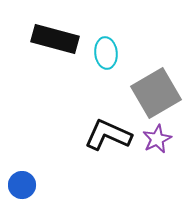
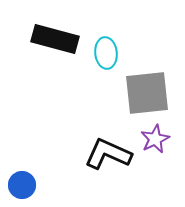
gray square: moved 9 px left; rotated 24 degrees clockwise
black L-shape: moved 19 px down
purple star: moved 2 px left
